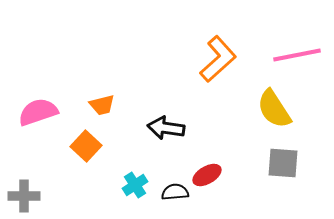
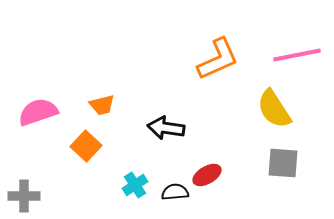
orange L-shape: rotated 18 degrees clockwise
